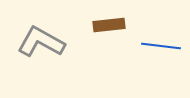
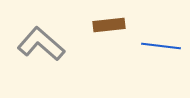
gray L-shape: moved 2 px down; rotated 12 degrees clockwise
